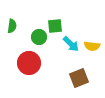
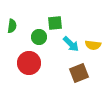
green square: moved 3 px up
yellow semicircle: moved 1 px right, 1 px up
brown square: moved 5 px up
